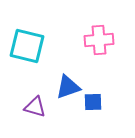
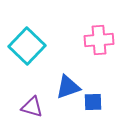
cyan square: rotated 30 degrees clockwise
purple triangle: moved 3 px left
